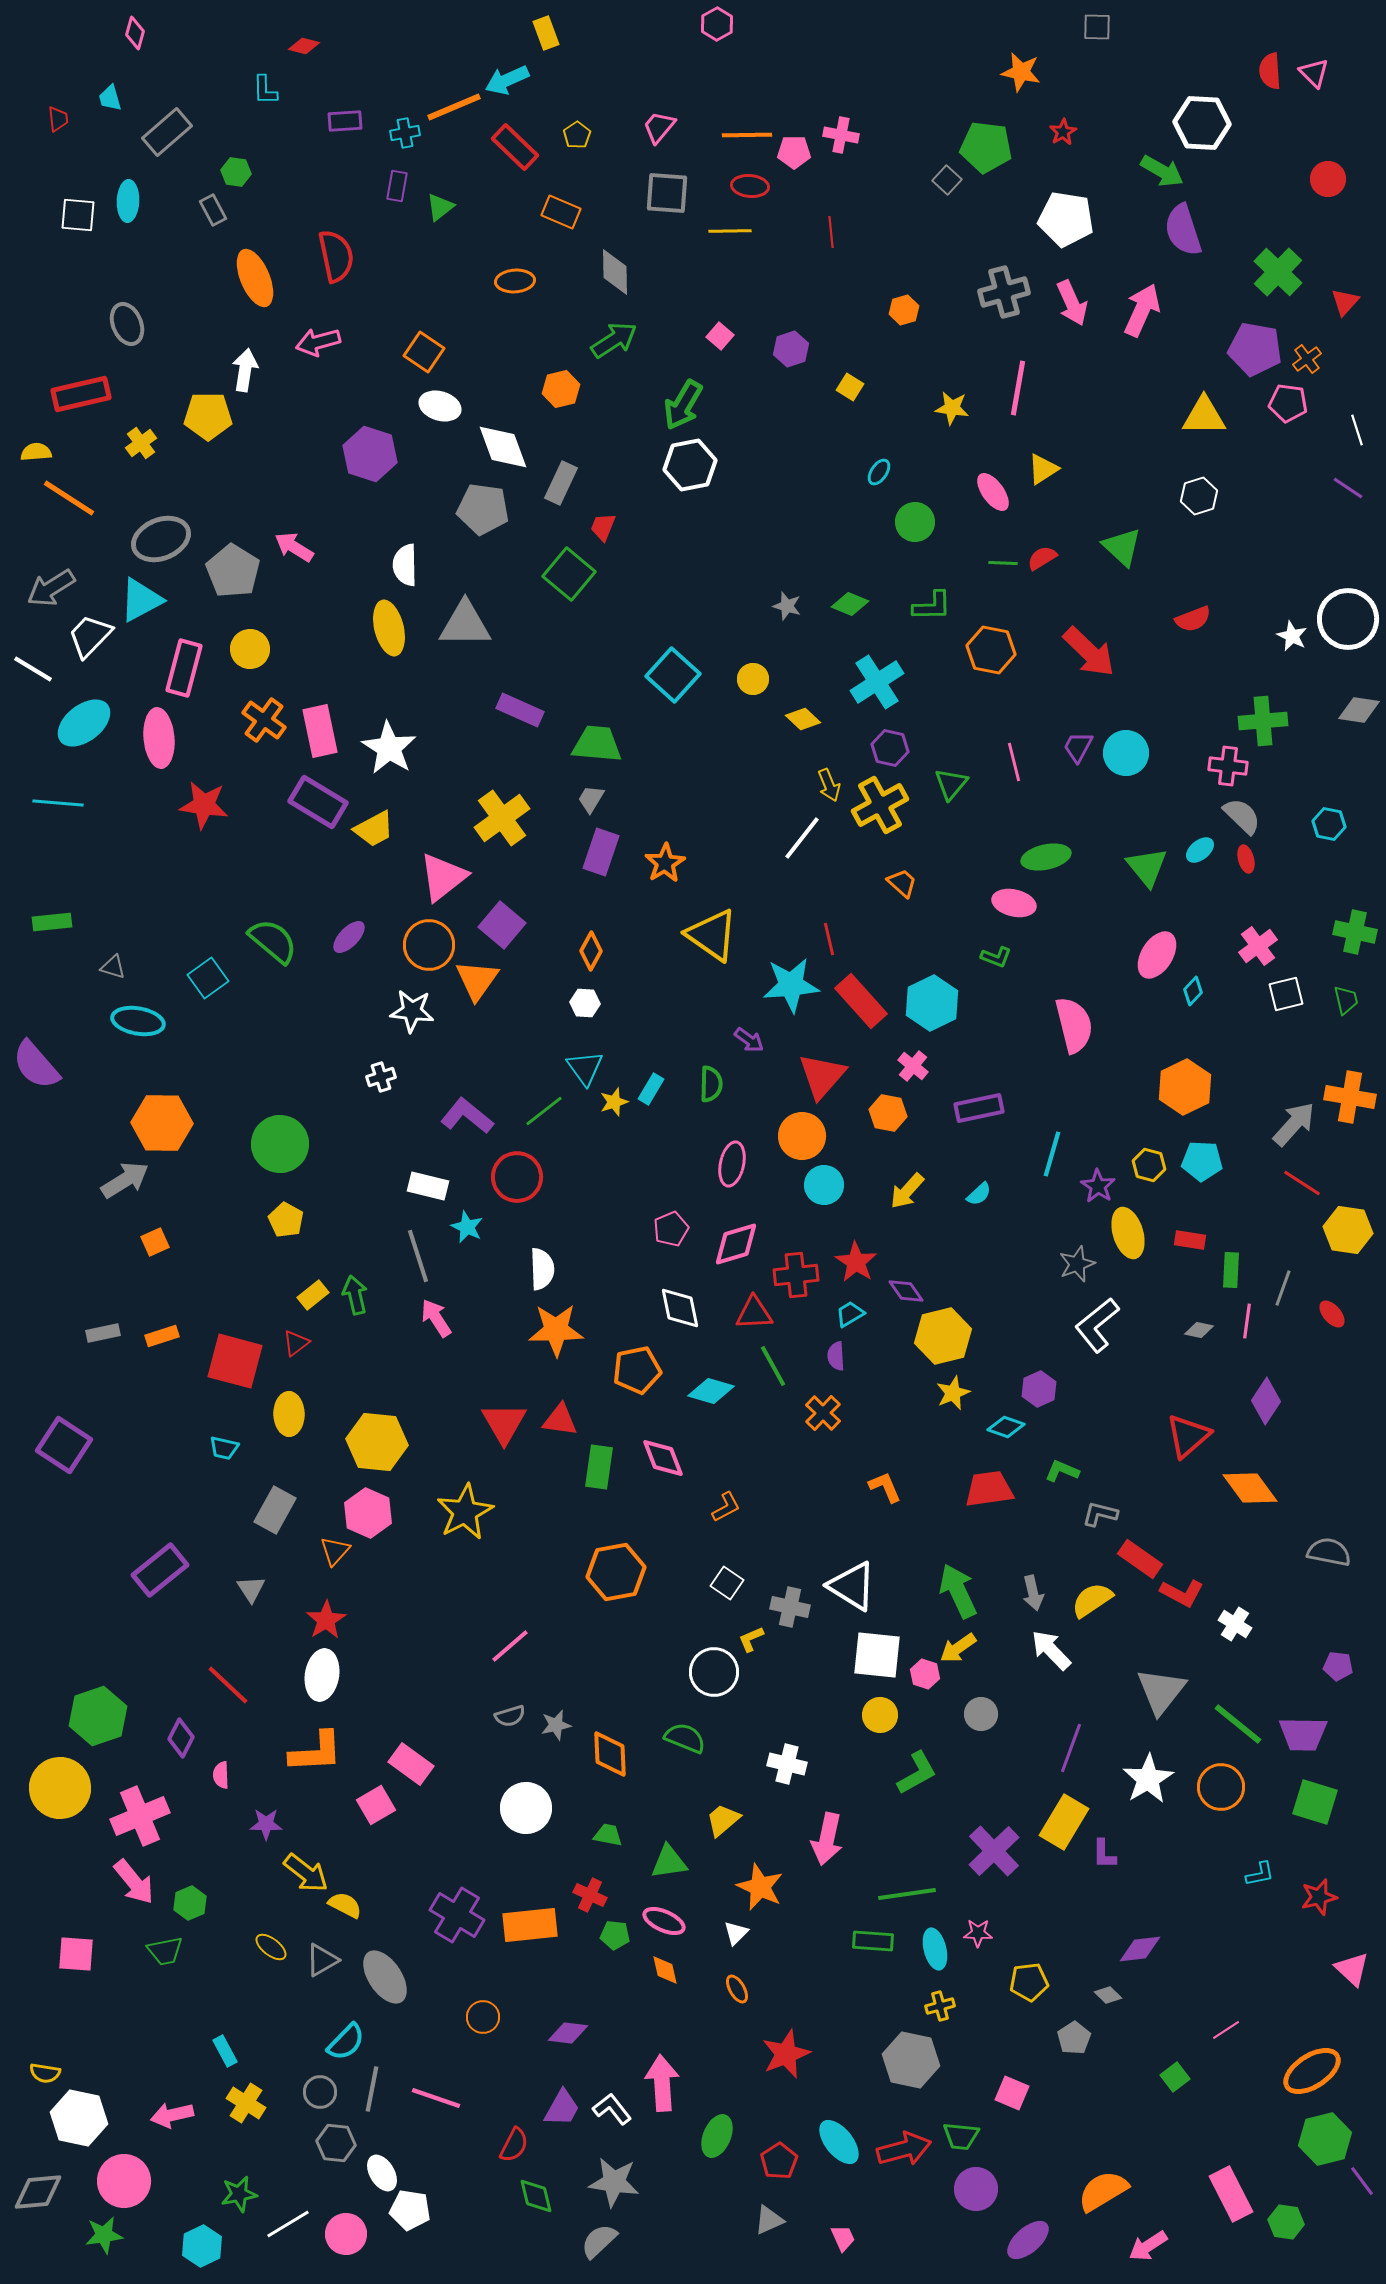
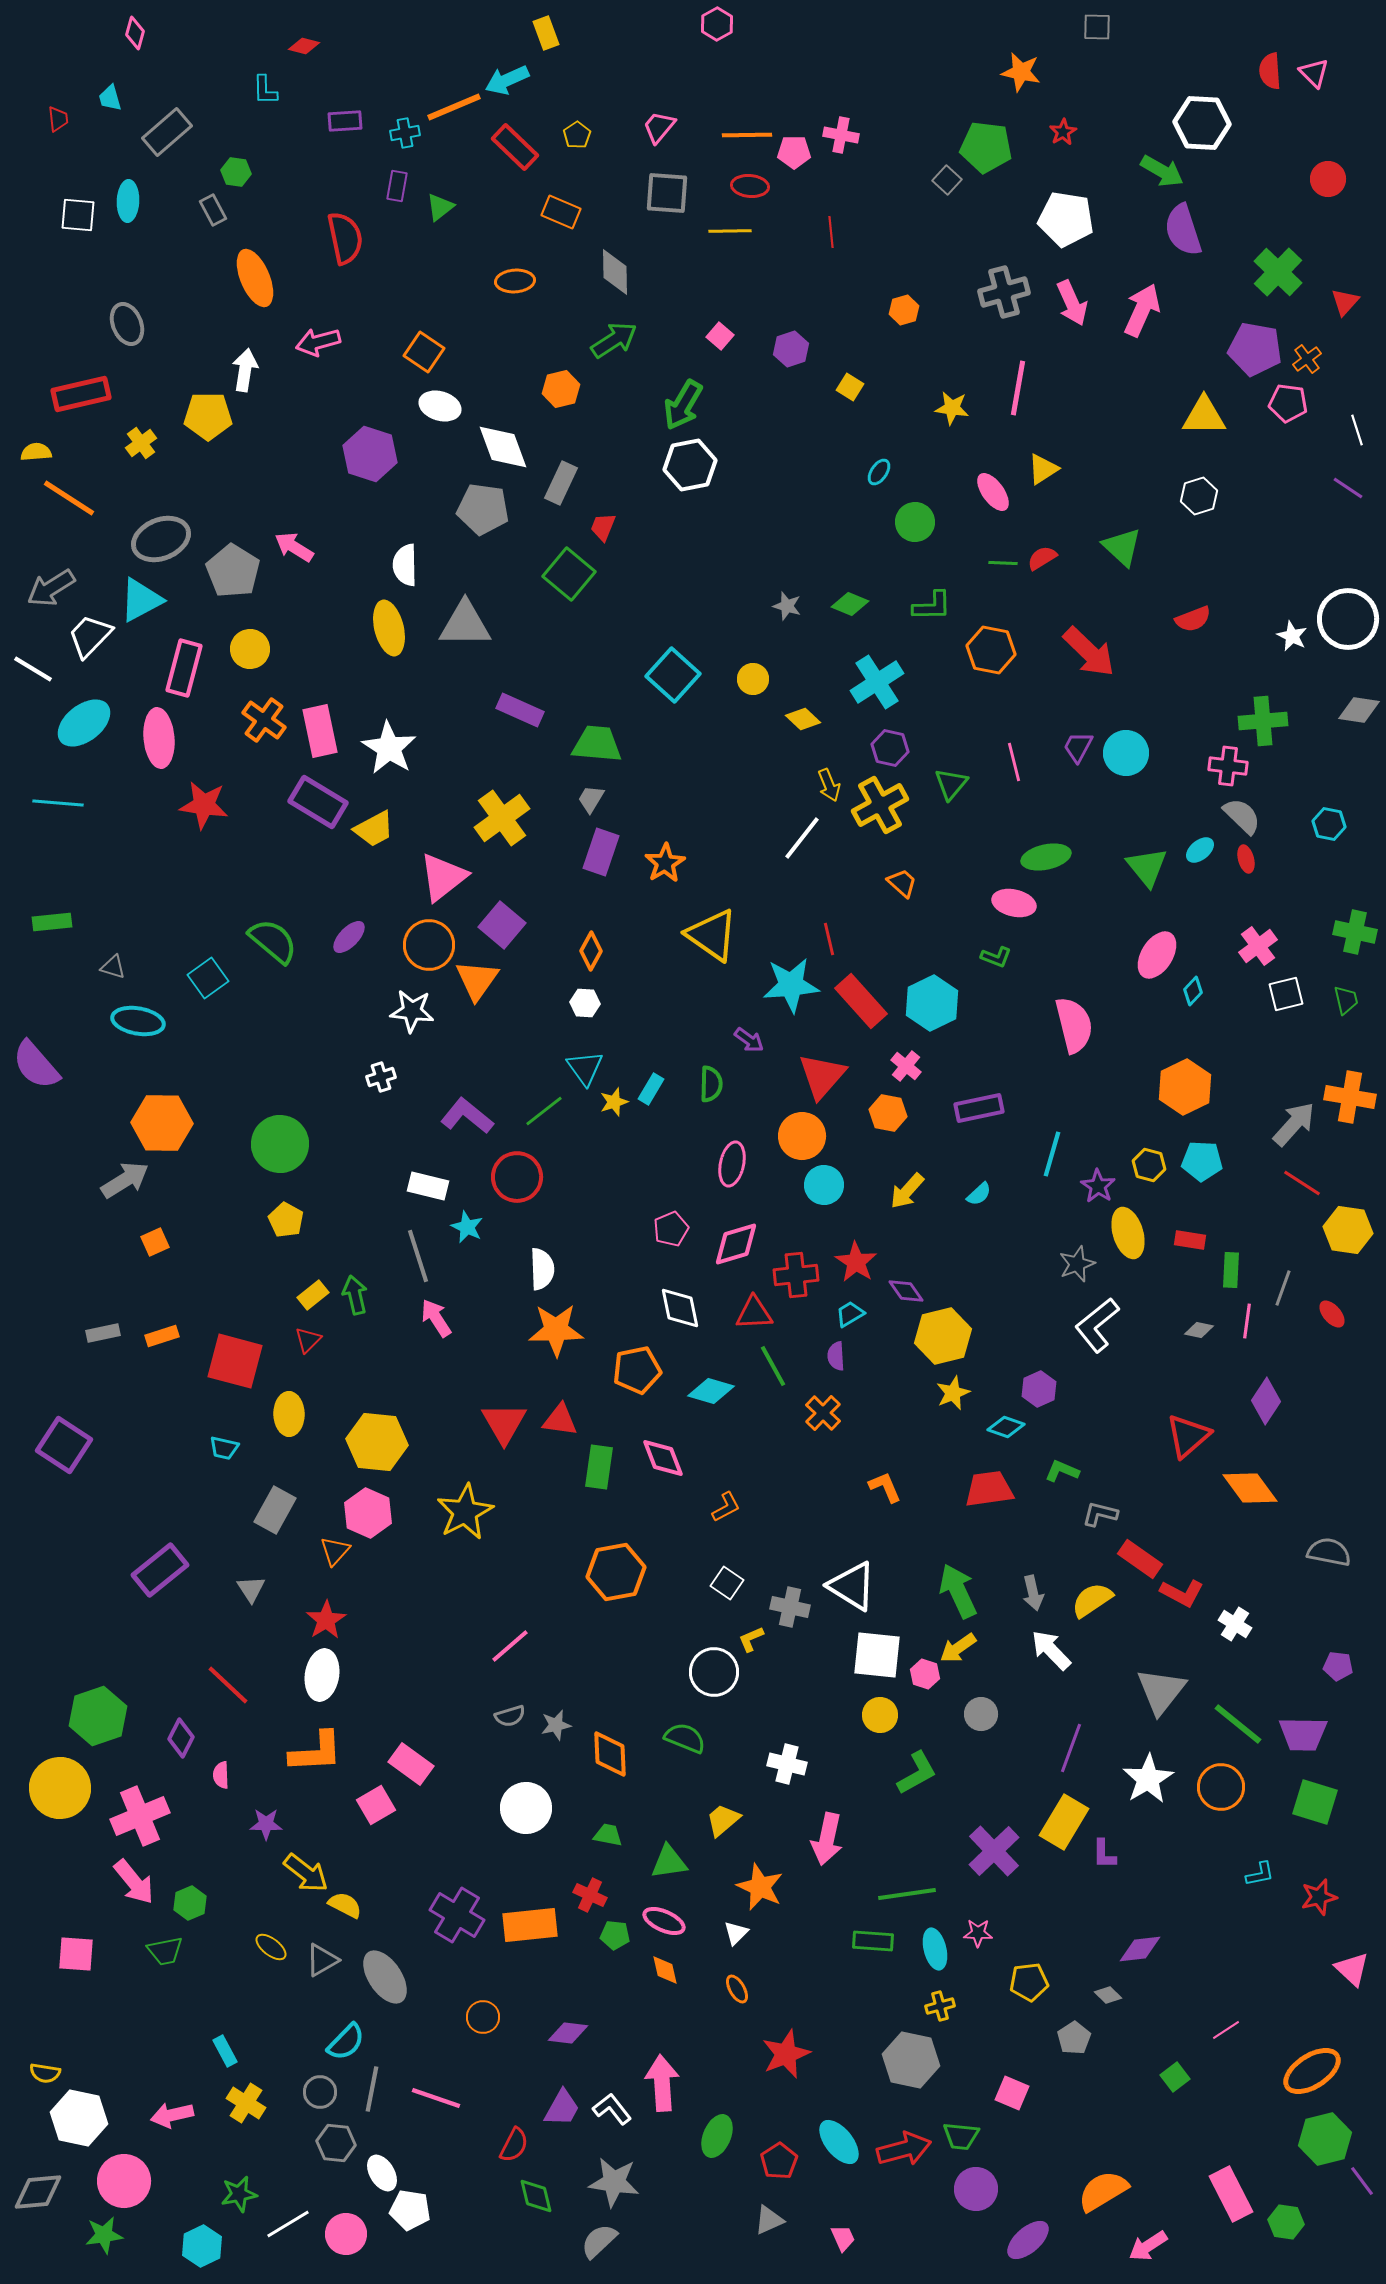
red semicircle at (336, 256): moved 9 px right, 18 px up
pink cross at (913, 1066): moved 7 px left
red triangle at (296, 1343): moved 12 px right, 3 px up; rotated 8 degrees counterclockwise
